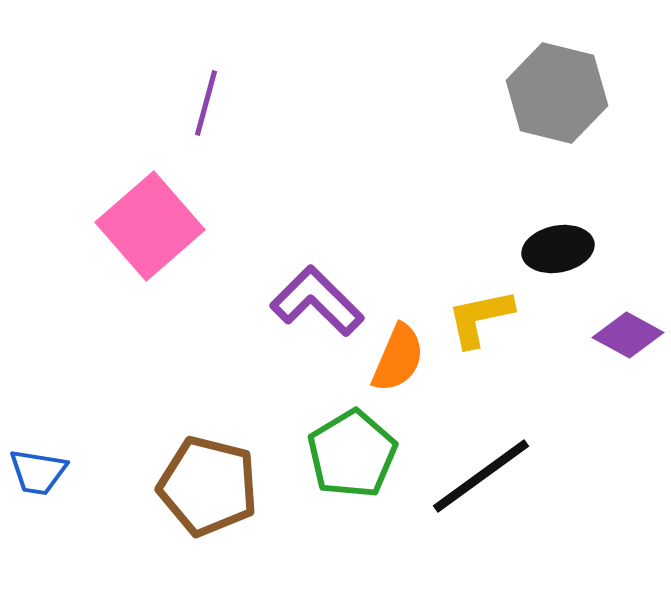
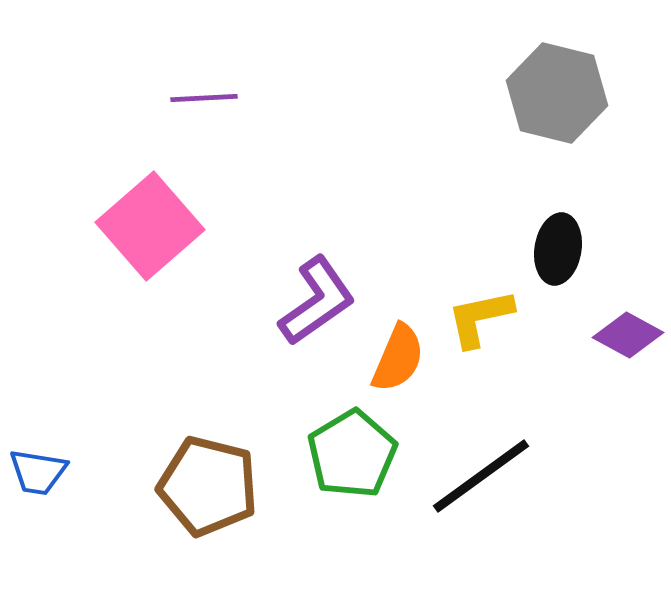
purple line: moved 2 px left, 5 px up; rotated 72 degrees clockwise
black ellipse: rotated 70 degrees counterclockwise
purple L-shape: rotated 100 degrees clockwise
